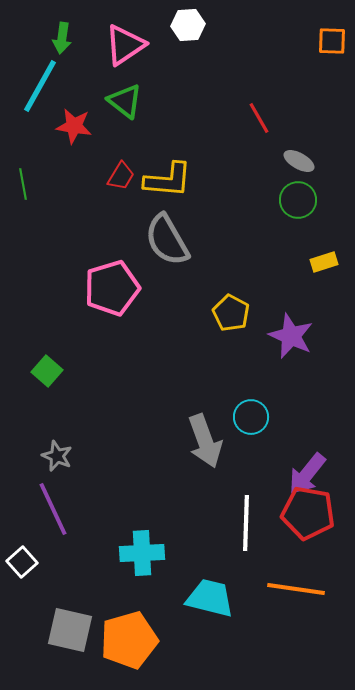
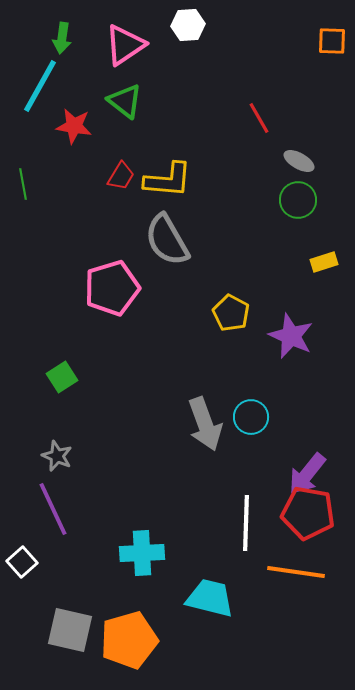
green square: moved 15 px right, 6 px down; rotated 16 degrees clockwise
gray arrow: moved 17 px up
orange line: moved 17 px up
